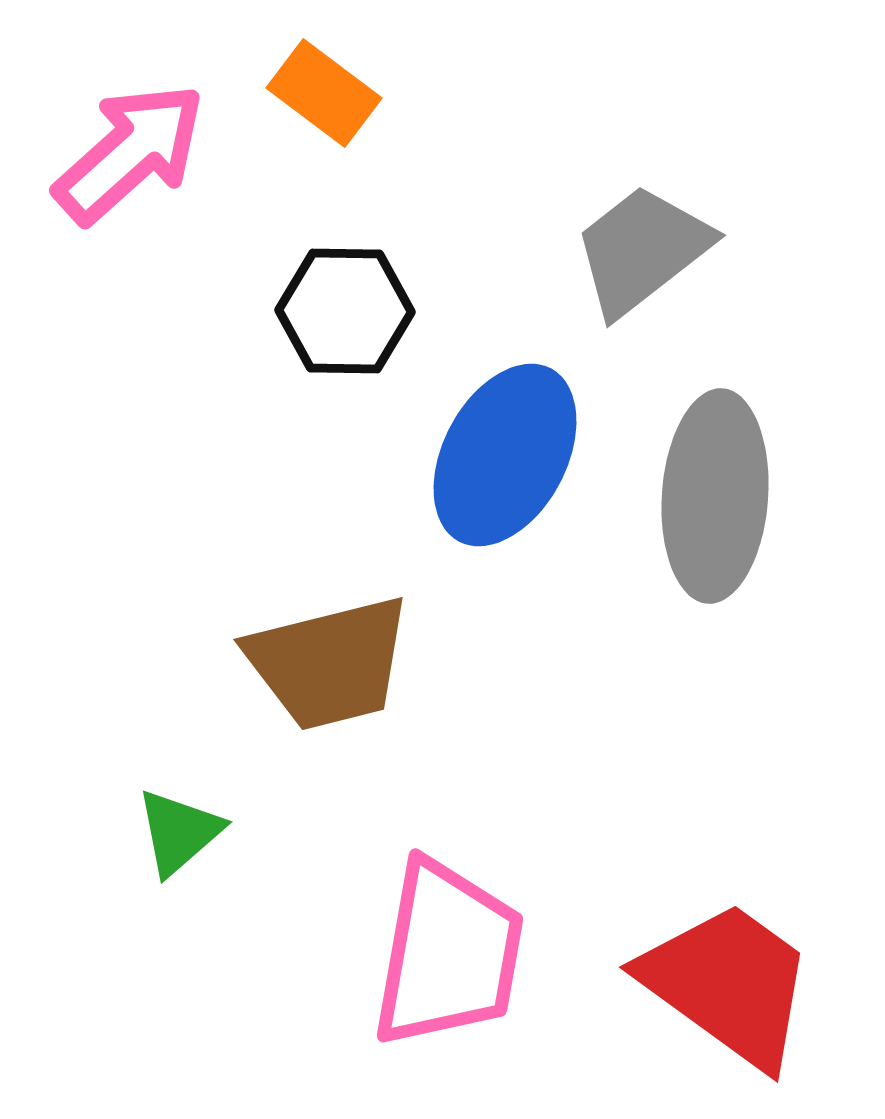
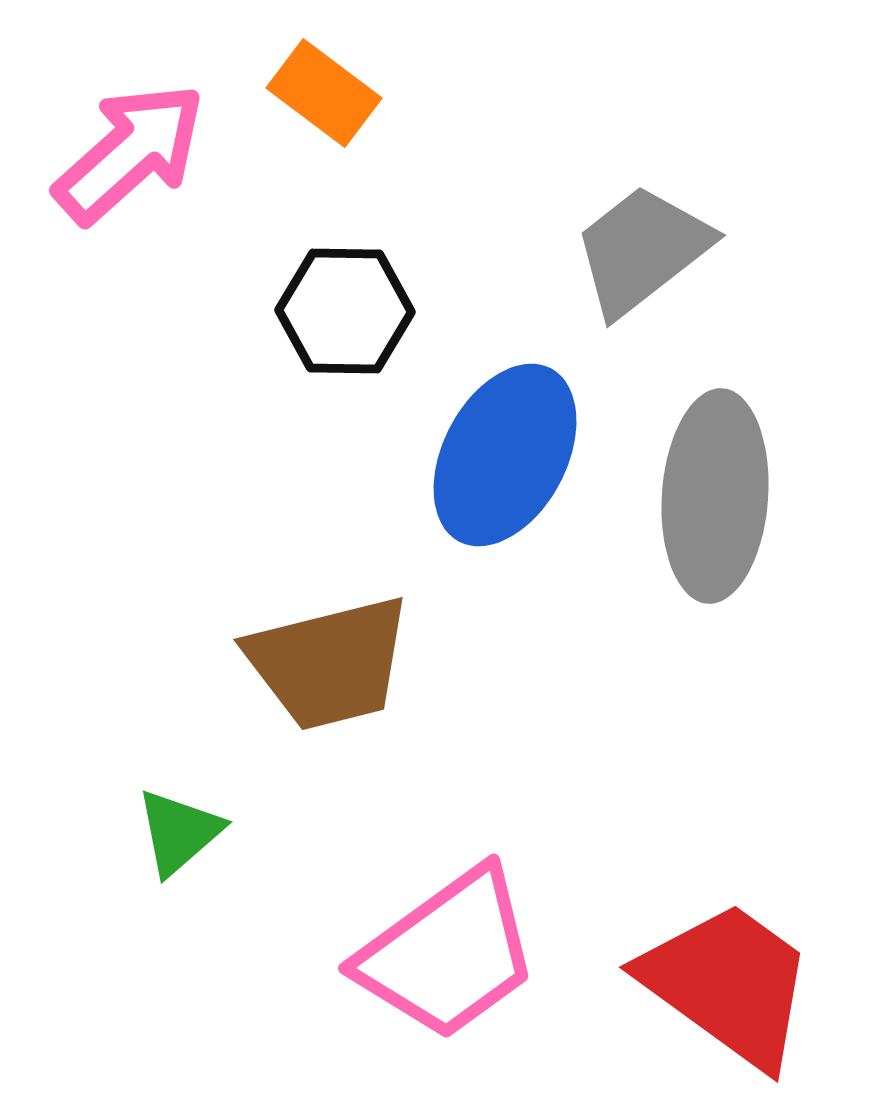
pink trapezoid: rotated 44 degrees clockwise
